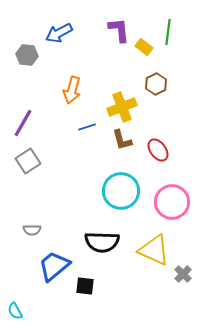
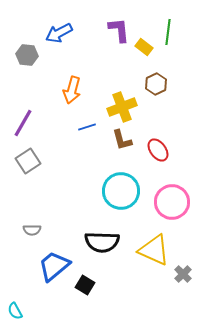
black square: moved 1 px up; rotated 24 degrees clockwise
